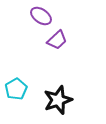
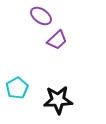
cyan pentagon: moved 1 px right, 1 px up
black star: rotated 16 degrees clockwise
